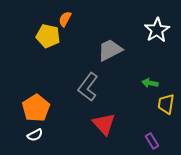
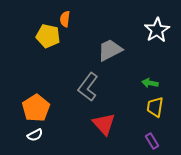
orange semicircle: rotated 21 degrees counterclockwise
yellow trapezoid: moved 11 px left, 3 px down
